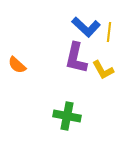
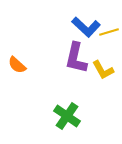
yellow line: rotated 66 degrees clockwise
green cross: rotated 24 degrees clockwise
